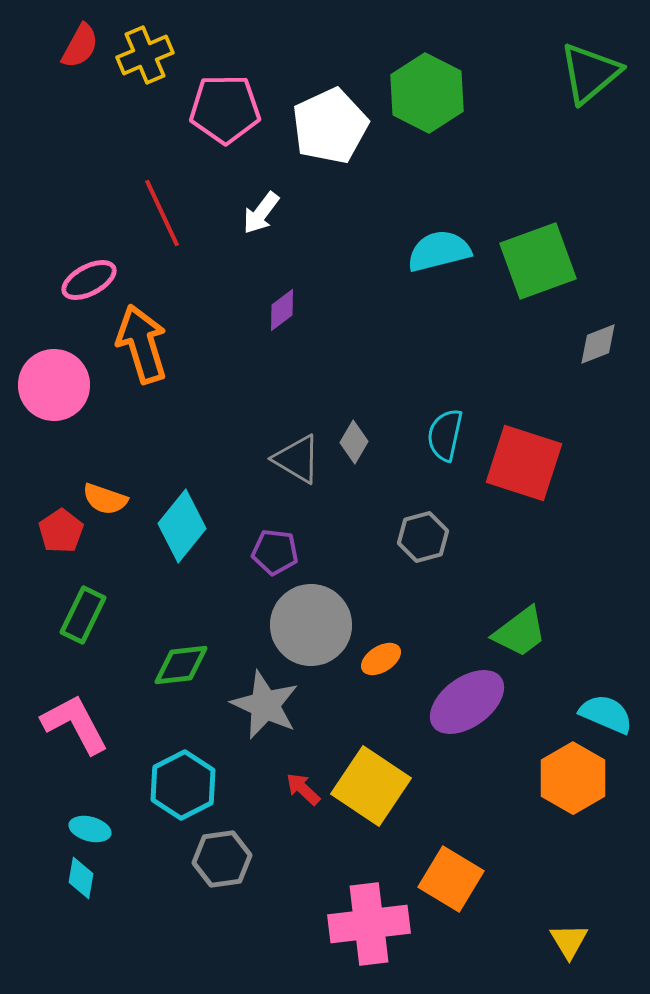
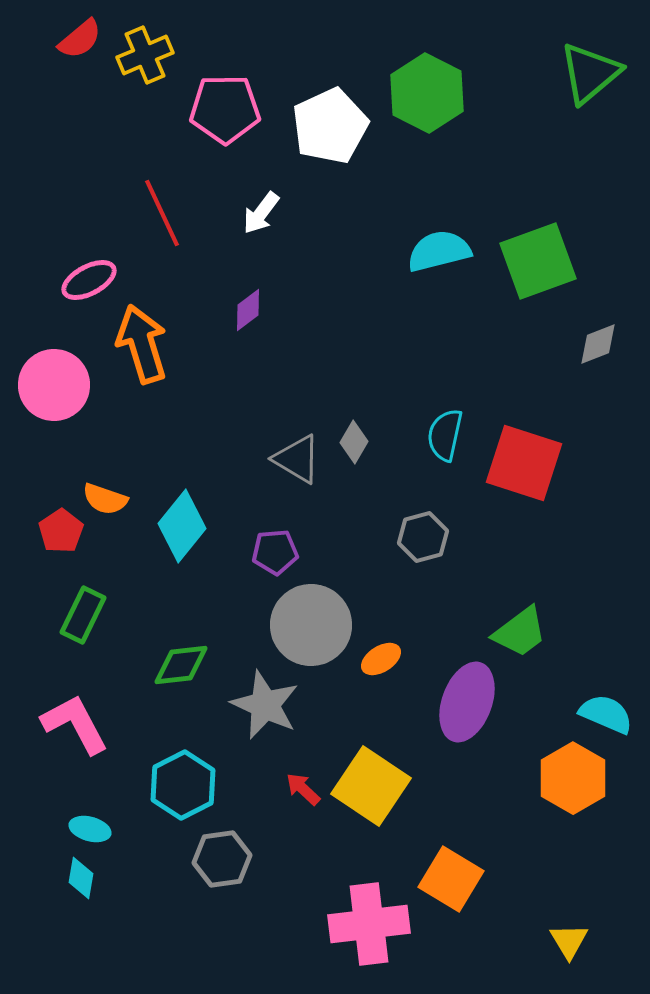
red semicircle at (80, 46): moved 7 px up; rotated 21 degrees clockwise
purple diamond at (282, 310): moved 34 px left
purple pentagon at (275, 552): rotated 12 degrees counterclockwise
purple ellipse at (467, 702): rotated 34 degrees counterclockwise
